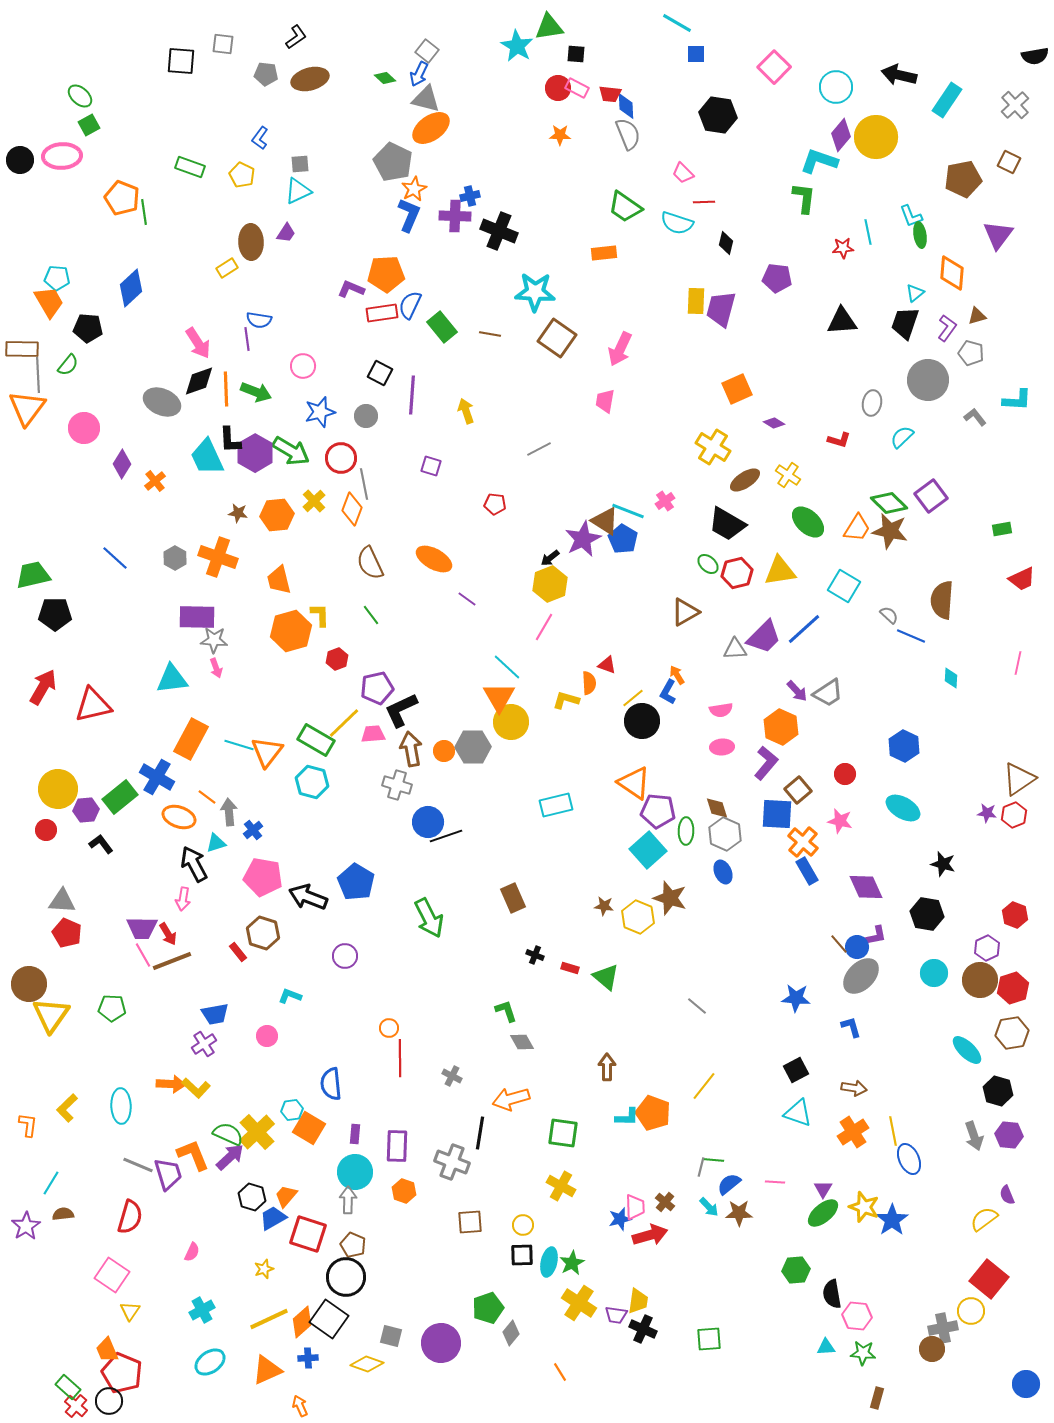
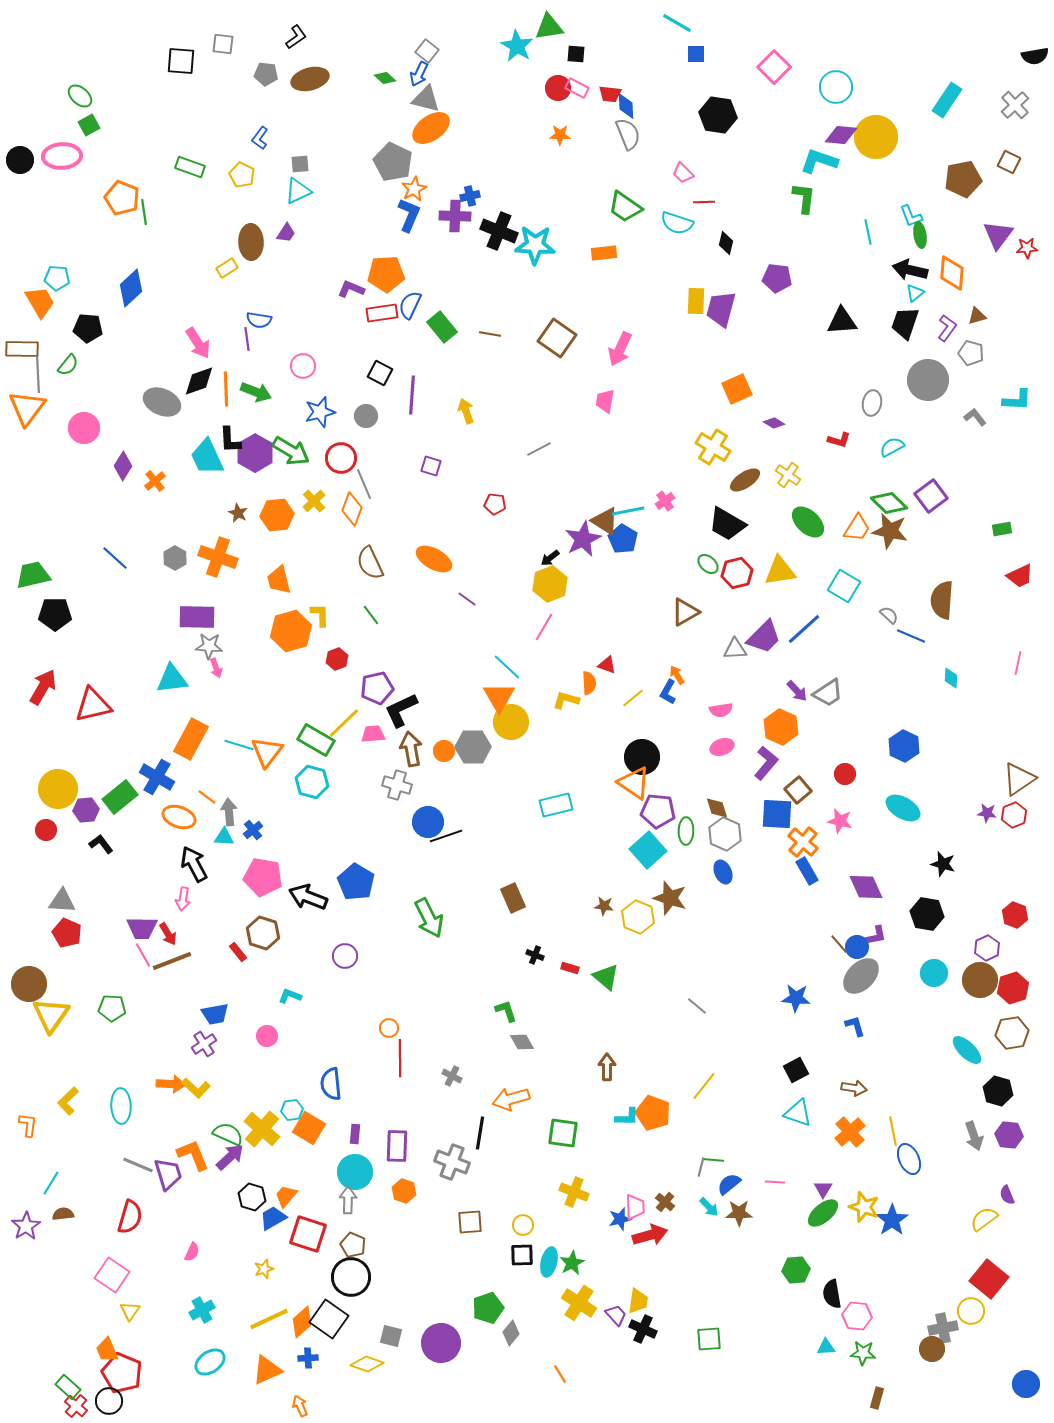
black arrow at (899, 75): moved 11 px right, 195 px down
purple diamond at (841, 135): rotated 56 degrees clockwise
red star at (843, 248): moved 184 px right
cyan star at (535, 292): moved 47 px up
orange trapezoid at (49, 302): moved 9 px left
cyan semicircle at (902, 437): moved 10 px left, 10 px down; rotated 15 degrees clockwise
purple diamond at (122, 464): moved 1 px right, 2 px down
gray line at (364, 484): rotated 12 degrees counterclockwise
cyan line at (628, 511): rotated 32 degrees counterclockwise
brown star at (238, 513): rotated 18 degrees clockwise
red trapezoid at (1022, 579): moved 2 px left, 3 px up
gray star at (214, 640): moved 5 px left, 6 px down
black circle at (642, 721): moved 36 px down
pink ellipse at (722, 747): rotated 15 degrees counterclockwise
cyan triangle at (216, 843): moved 8 px right, 6 px up; rotated 20 degrees clockwise
blue L-shape at (851, 1027): moved 4 px right, 1 px up
yellow L-shape at (67, 1108): moved 1 px right, 7 px up
yellow cross at (257, 1132): moved 5 px right, 3 px up; rotated 6 degrees counterclockwise
orange cross at (853, 1132): moved 3 px left; rotated 8 degrees counterclockwise
yellow cross at (561, 1186): moved 13 px right, 6 px down; rotated 8 degrees counterclockwise
black circle at (346, 1277): moved 5 px right
purple trapezoid at (616, 1315): rotated 140 degrees counterclockwise
orange line at (560, 1372): moved 2 px down
